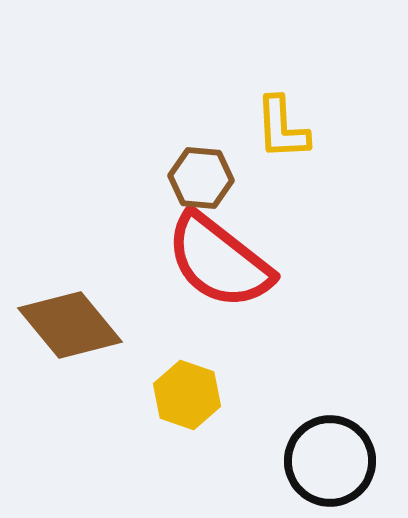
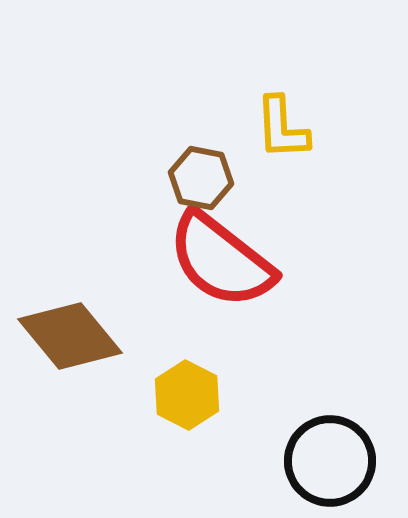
brown hexagon: rotated 6 degrees clockwise
red semicircle: moved 2 px right, 1 px up
brown diamond: moved 11 px down
yellow hexagon: rotated 8 degrees clockwise
